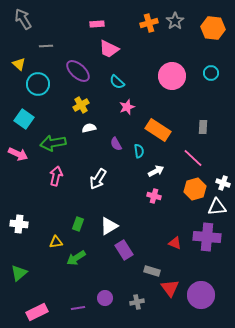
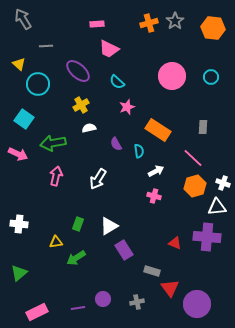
cyan circle at (211, 73): moved 4 px down
orange hexagon at (195, 189): moved 3 px up
purple circle at (201, 295): moved 4 px left, 9 px down
purple circle at (105, 298): moved 2 px left, 1 px down
